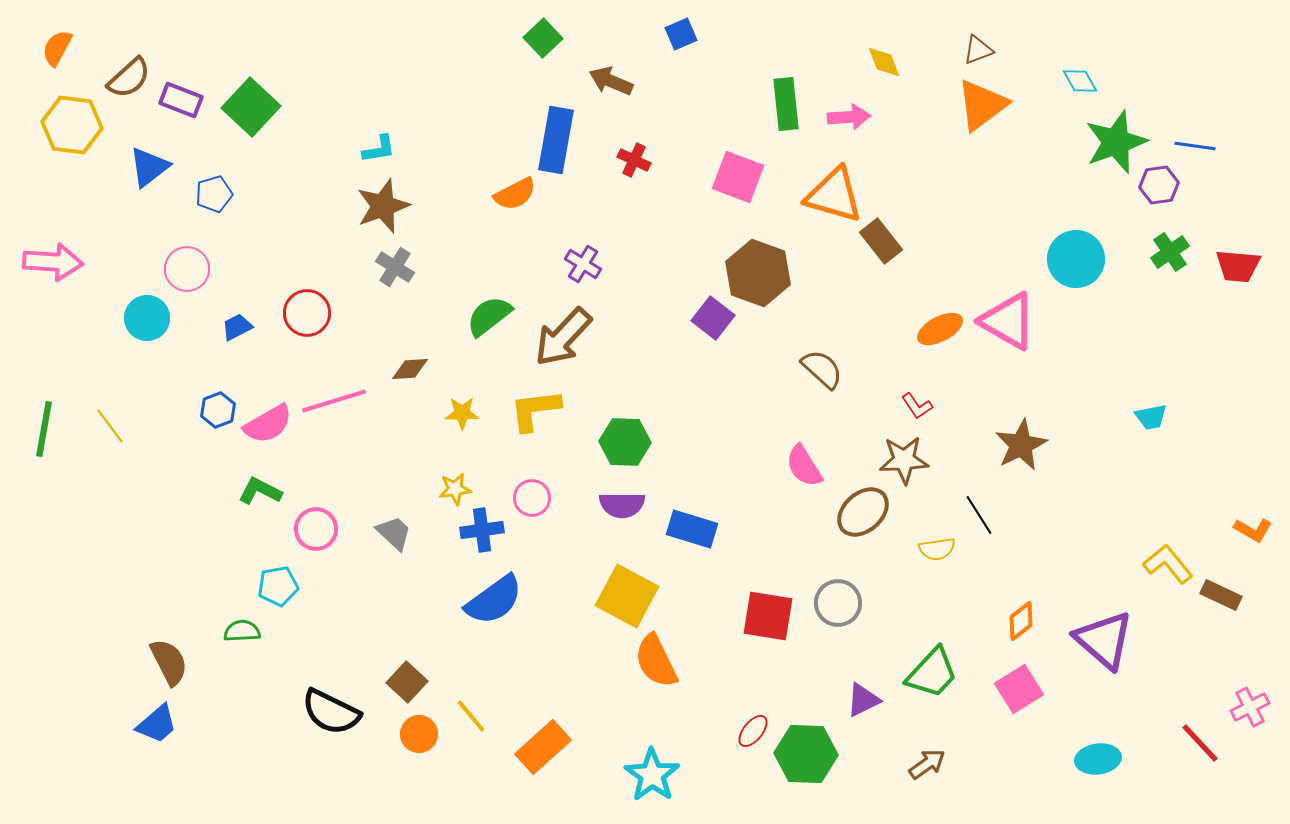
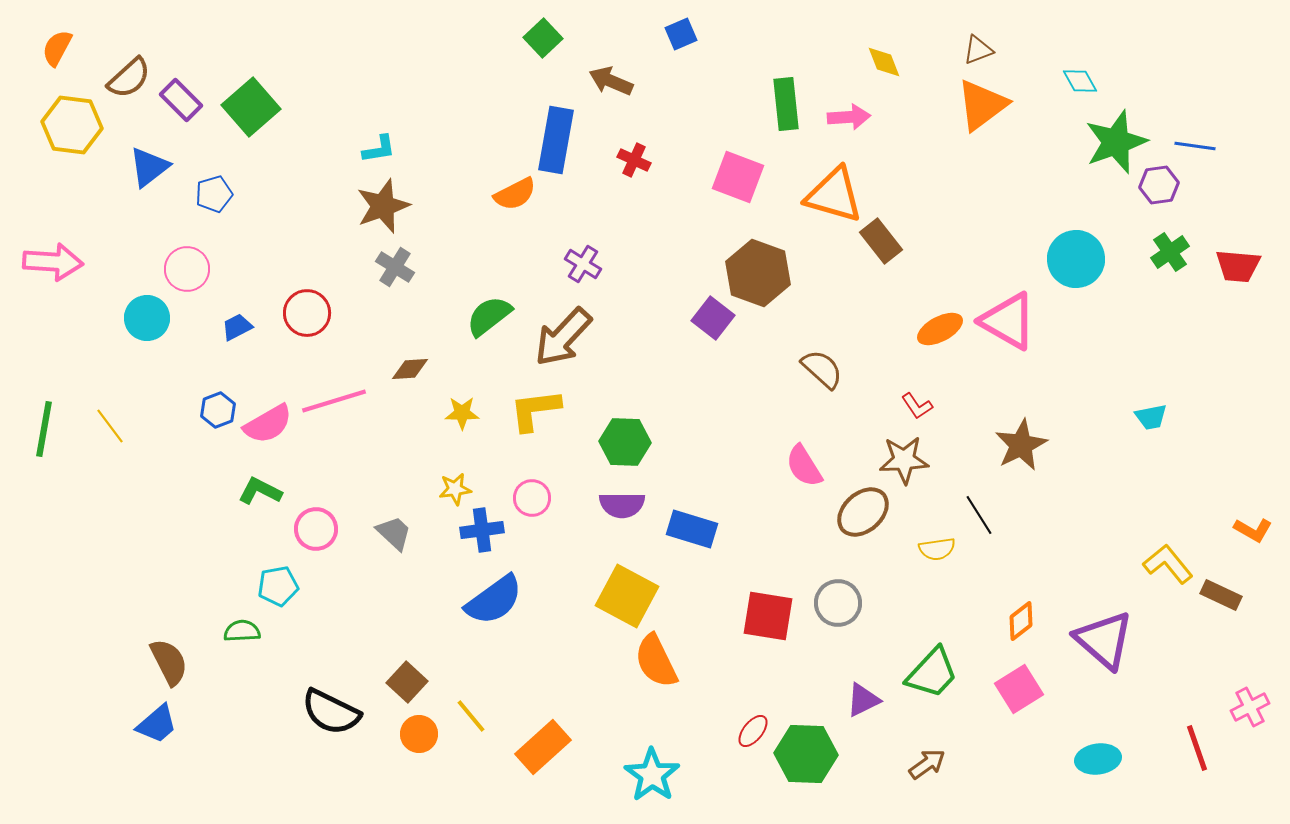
purple rectangle at (181, 100): rotated 24 degrees clockwise
green square at (251, 107): rotated 6 degrees clockwise
red line at (1200, 743): moved 3 px left, 5 px down; rotated 24 degrees clockwise
